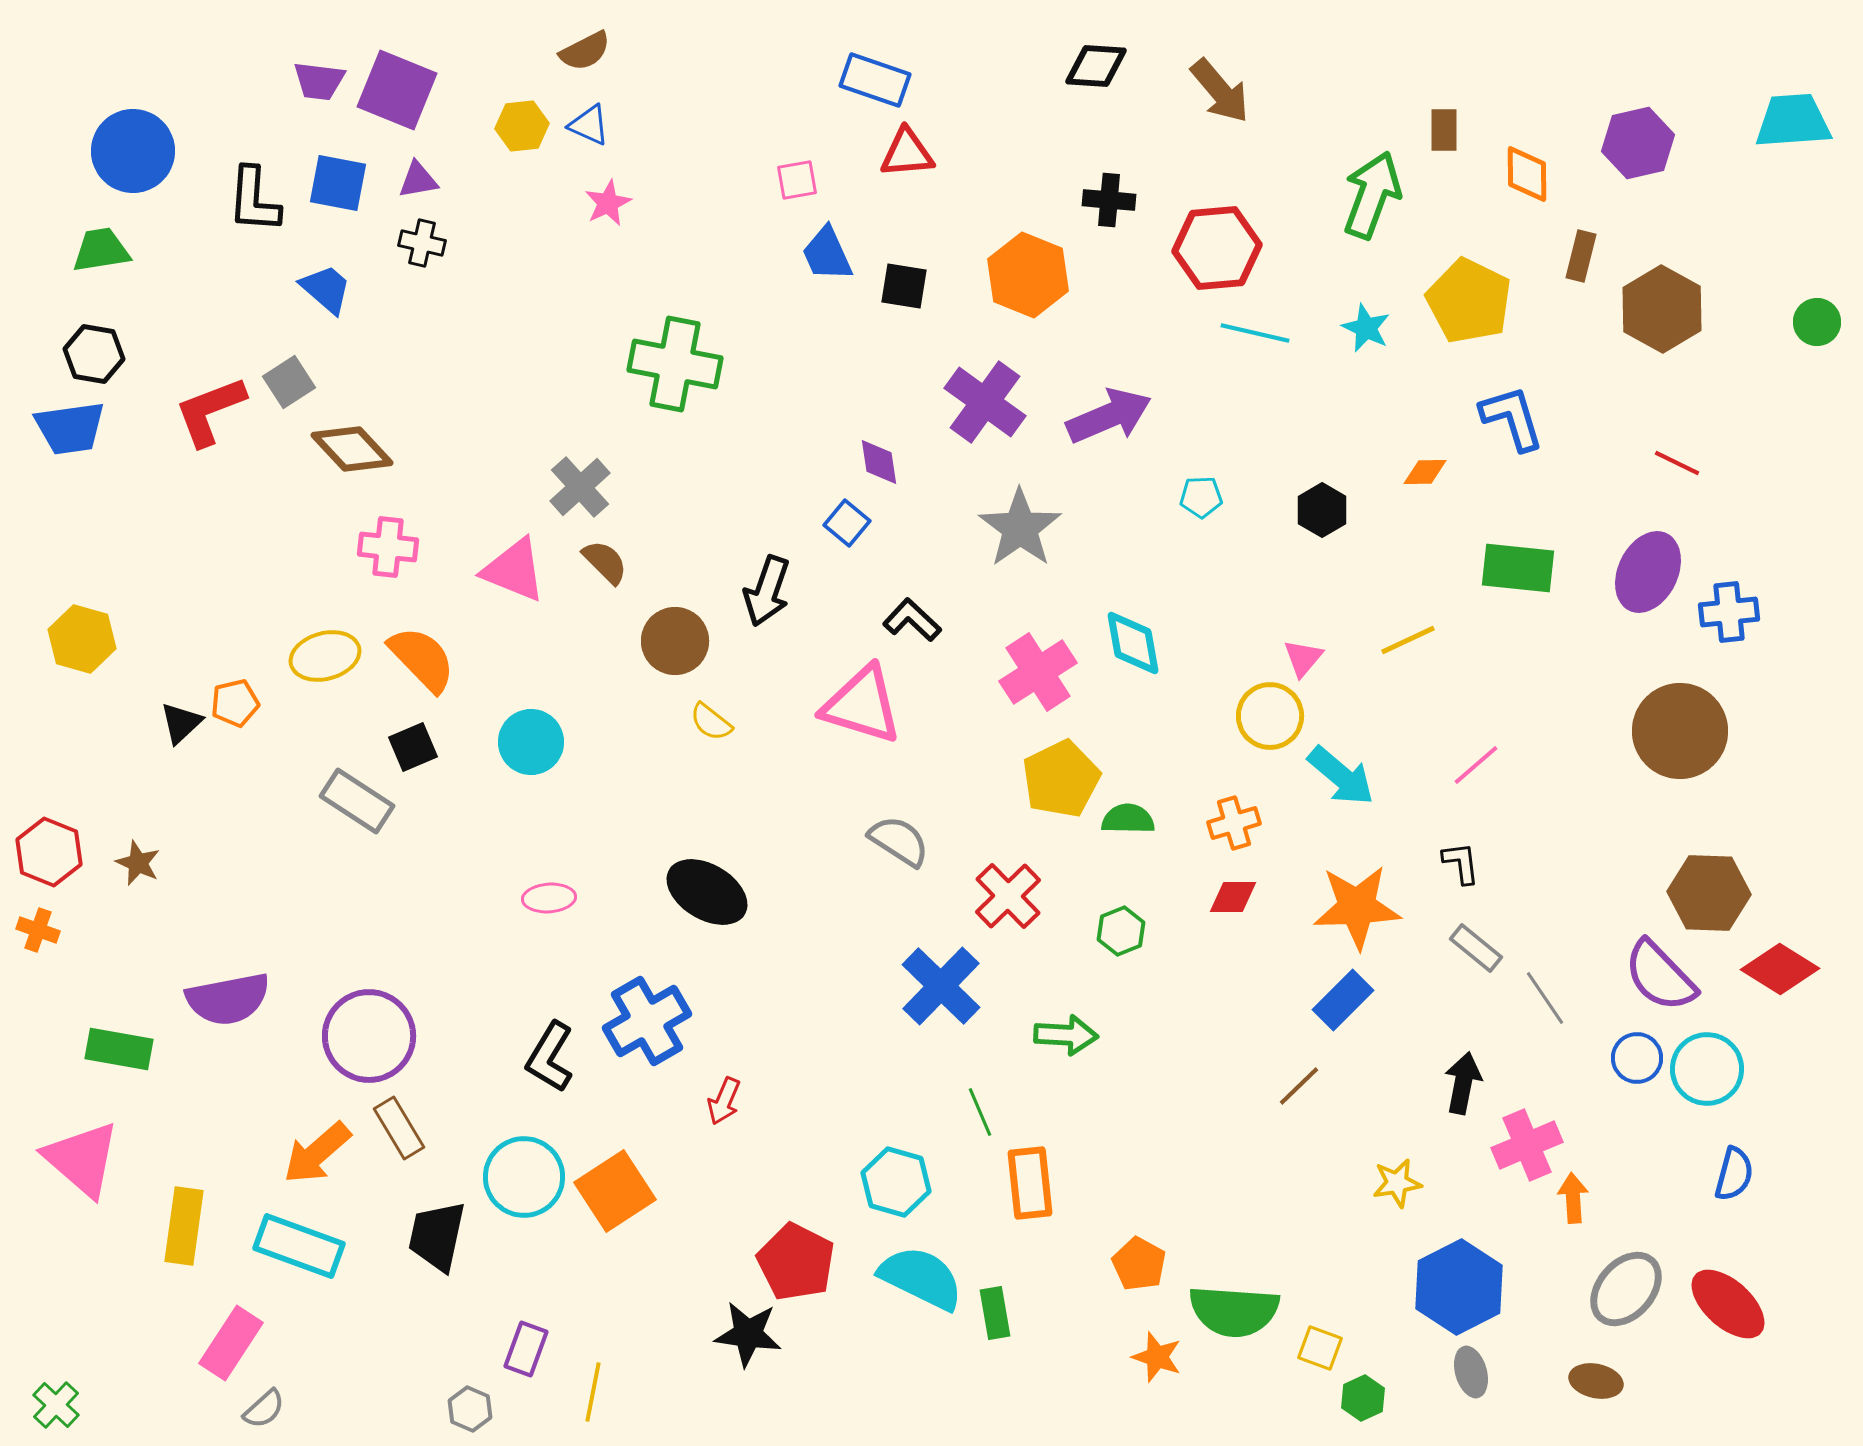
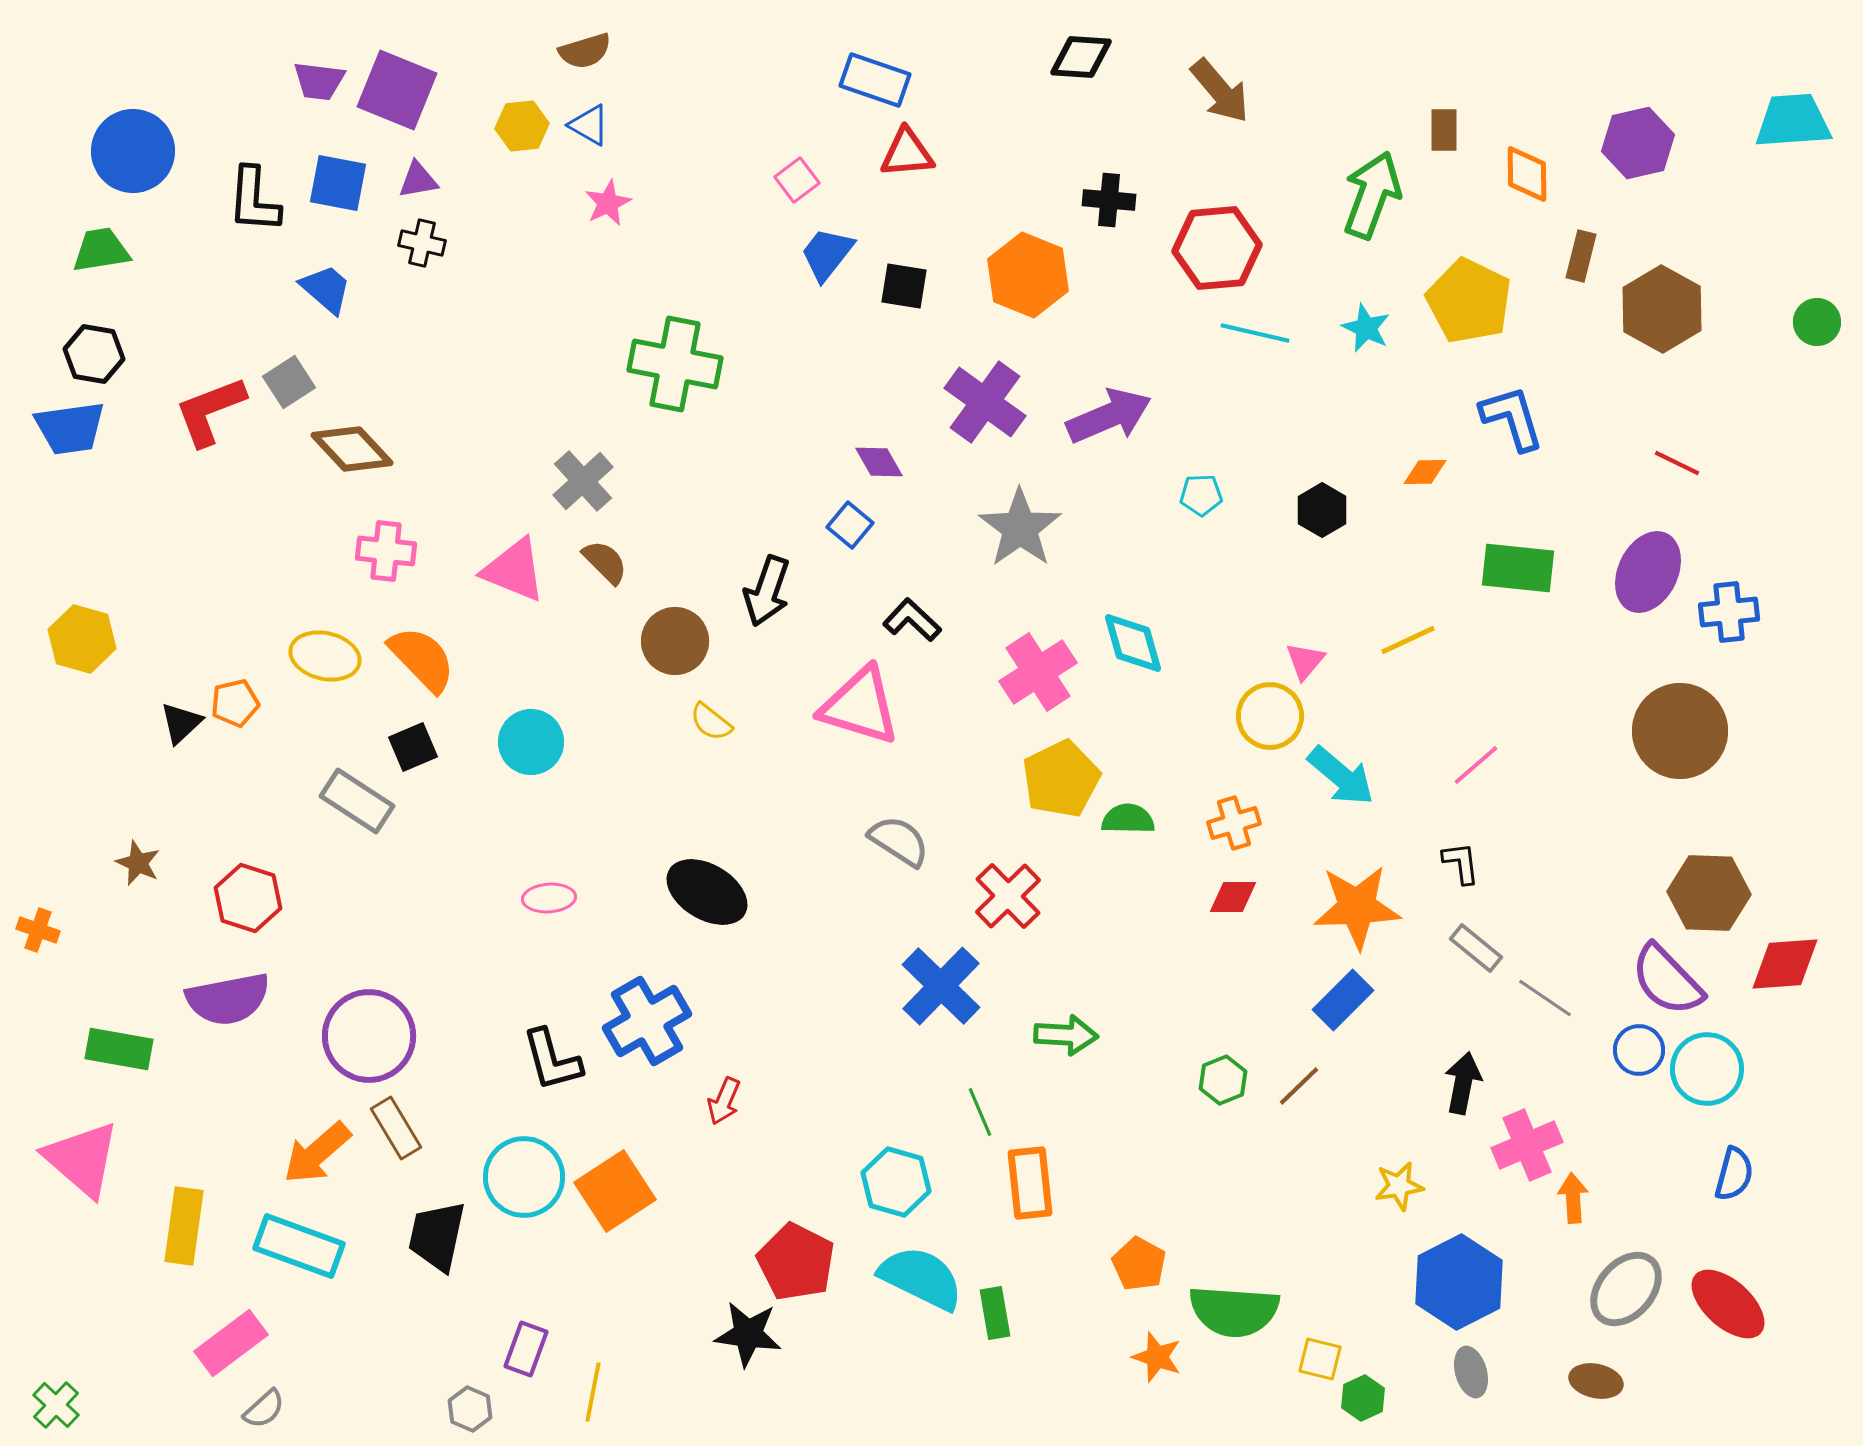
brown semicircle at (585, 51): rotated 10 degrees clockwise
black diamond at (1096, 66): moved 15 px left, 9 px up
blue triangle at (589, 125): rotated 6 degrees clockwise
pink square at (797, 180): rotated 27 degrees counterclockwise
blue trapezoid at (827, 254): rotated 62 degrees clockwise
purple diamond at (879, 462): rotated 21 degrees counterclockwise
gray cross at (580, 487): moved 3 px right, 6 px up
cyan pentagon at (1201, 497): moved 2 px up
blue square at (847, 523): moved 3 px right, 2 px down
pink cross at (388, 547): moved 2 px left, 4 px down
cyan diamond at (1133, 643): rotated 6 degrees counterclockwise
yellow ellipse at (325, 656): rotated 28 degrees clockwise
pink triangle at (1303, 658): moved 2 px right, 3 px down
pink triangle at (862, 705): moved 2 px left, 1 px down
red hexagon at (49, 852): moved 199 px right, 46 px down; rotated 4 degrees counterclockwise
green hexagon at (1121, 931): moved 102 px right, 149 px down
red diamond at (1780, 969): moved 5 px right, 5 px up; rotated 36 degrees counterclockwise
purple semicircle at (1660, 976): moved 7 px right, 4 px down
gray line at (1545, 998): rotated 22 degrees counterclockwise
black L-shape at (550, 1057): moved 2 px right, 3 px down; rotated 46 degrees counterclockwise
blue circle at (1637, 1058): moved 2 px right, 8 px up
brown rectangle at (399, 1128): moved 3 px left
yellow star at (1397, 1183): moved 2 px right, 3 px down
blue hexagon at (1459, 1287): moved 5 px up
pink rectangle at (231, 1343): rotated 20 degrees clockwise
yellow square at (1320, 1348): moved 11 px down; rotated 6 degrees counterclockwise
